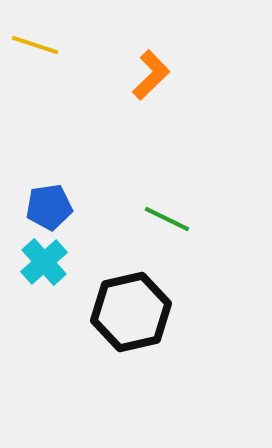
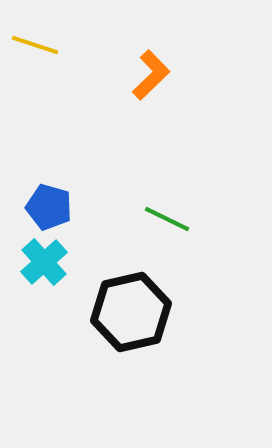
blue pentagon: rotated 24 degrees clockwise
